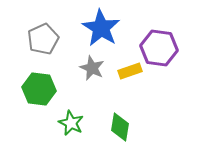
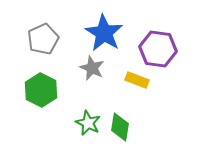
blue star: moved 3 px right, 5 px down
purple hexagon: moved 1 px left, 1 px down
yellow rectangle: moved 7 px right, 9 px down; rotated 40 degrees clockwise
green hexagon: moved 2 px right, 1 px down; rotated 20 degrees clockwise
green star: moved 17 px right
